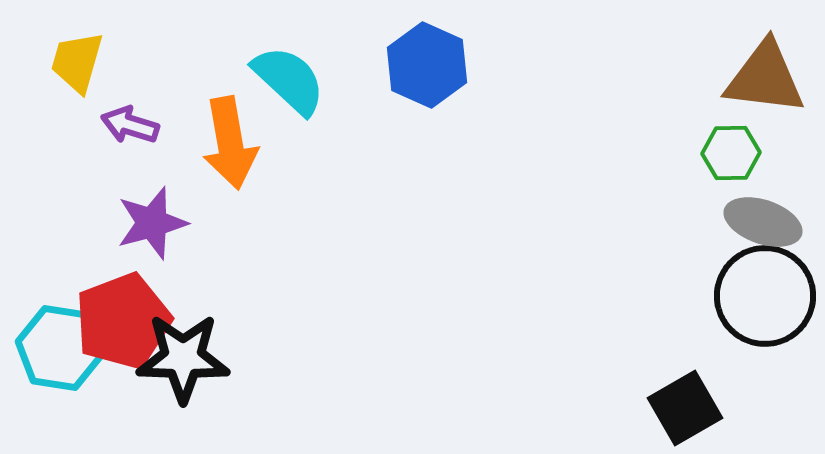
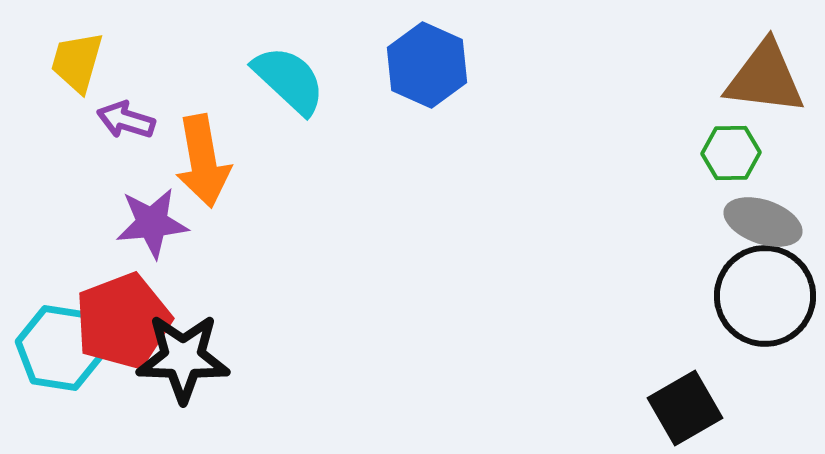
purple arrow: moved 4 px left, 5 px up
orange arrow: moved 27 px left, 18 px down
purple star: rotated 10 degrees clockwise
